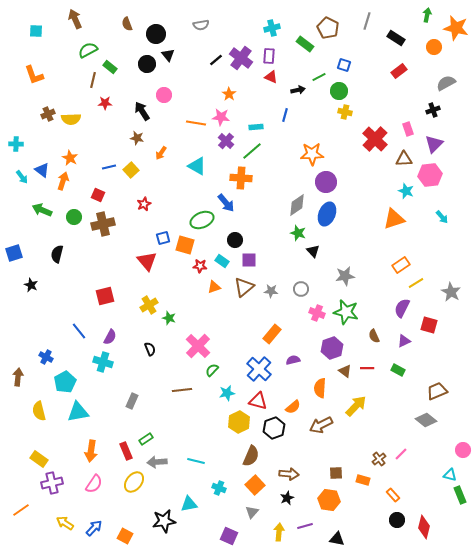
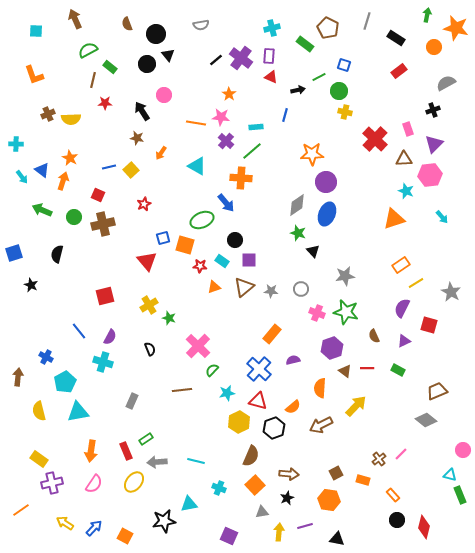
brown square at (336, 473): rotated 24 degrees counterclockwise
gray triangle at (252, 512): moved 10 px right; rotated 40 degrees clockwise
